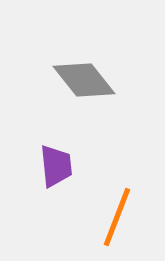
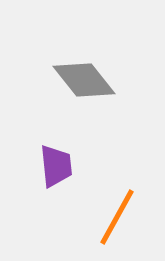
orange line: rotated 8 degrees clockwise
